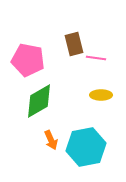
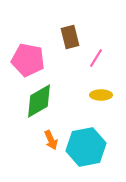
brown rectangle: moved 4 px left, 7 px up
pink line: rotated 66 degrees counterclockwise
